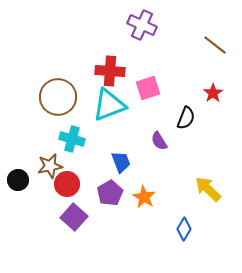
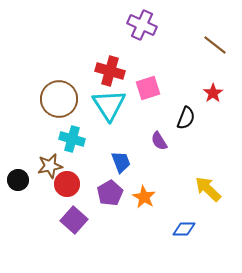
red cross: rotated 12 degrees clockwise
brown circle: moved 1 px right, 2 px down
cyan triangle: rotated 42 degrees counterclockwise
purple square: moved 3 px down
blue diamond: rotated 60 degrees clockwise
